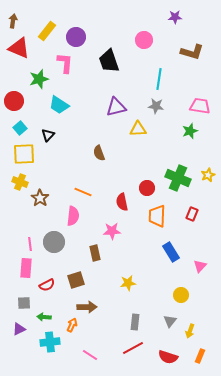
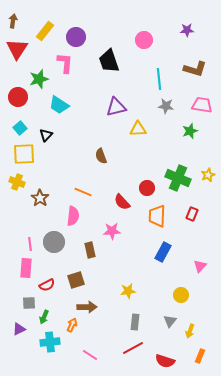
purple star at (175, 17): moved 12 px right, 13 px down
yellow rectangle at (47, 31): moved 2 px left
red triangle at (19, 48): moved 2 px left, 1 px down; rotated 40 degrees clockwise
brown L-shape at (192, 52): moved 3 px right, 17 px down
cyan line at (159, 79): rotated 15 degrees counterclockwise
red circle at (14, 101): moved 4 px right, 4 px up
gray star at (156, 106): moved 10 px right
pink trapezoid at (200, 106): moved 2 px right, 1 px up
black triangle at (48, 135): moved 2 px left
brown semicircle at (99, 153): moved 2 px right, 3 px down
yellow cross at (20, 182): moved 3 px left
red semicircle at (122, 202): rotated 30 degrees counterclockwise
blue rectangle at (171, 252): moved 8 px left; rotated 60 degrees clockwise
brown rectangle at (95, 253): moved 5 px left, 3 px up
yellow star at (128, 283): moved 8 px down
gray square at (24, 303): moved 5 px right
green arrow at (44, 317): rotated 72 degrees counterclockwise
red semicircle at (168, 357): moved 3 px left, 4 px down
